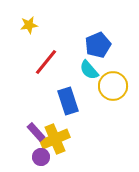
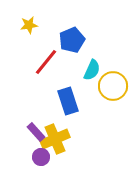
blue pentagon: moved 26 px left, 5 px up
cyan semicircle: moved 3 px right; rotated 115 degrees counterclockwise
